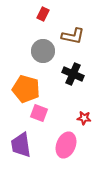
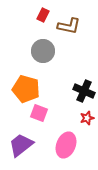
red rectangle: moved 1 px down
brown L-shape: moved 4 px left, 10 px up
black cross: moved 11 px right, 17 px down
red star: moved 3 px right; rotated 24 degrees counterclockwise
purple trapezoid: rotated 60 degrees clockwise
